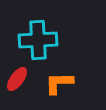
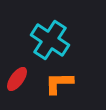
cyan cross: moved 12 px right; rotated 36 degrees clockwise
